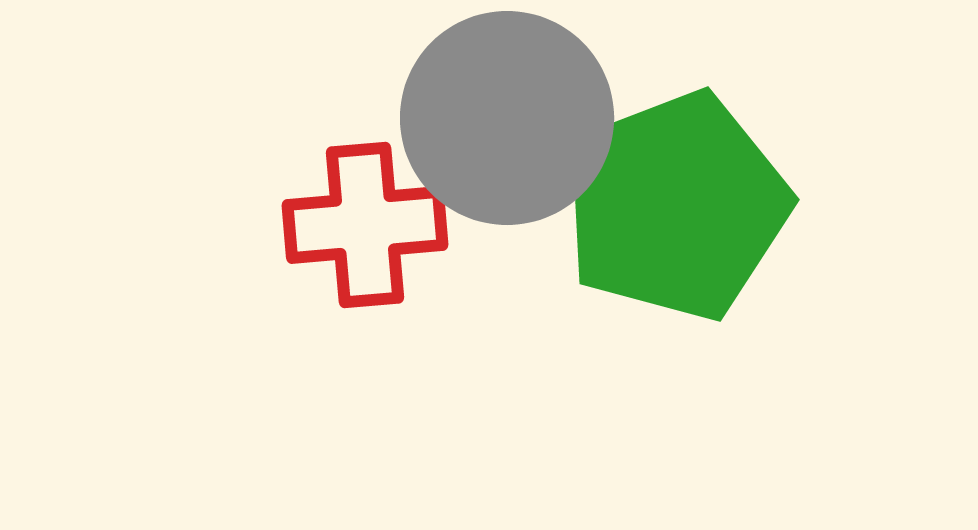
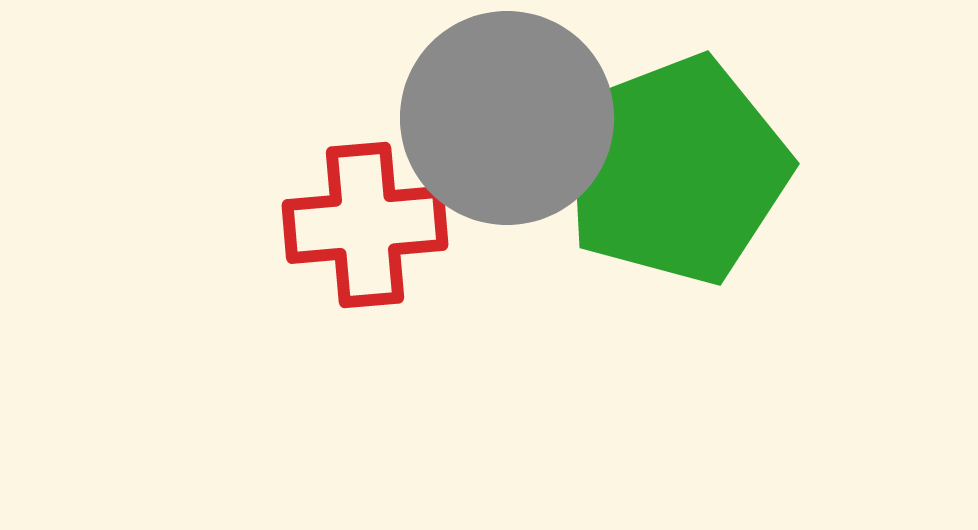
green pentagon: moved 36 px up
